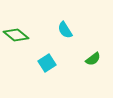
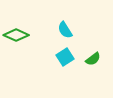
green diamond: rotated 15 degrees counterclockwise
cyan square: moved 18 px right, 6 px up
